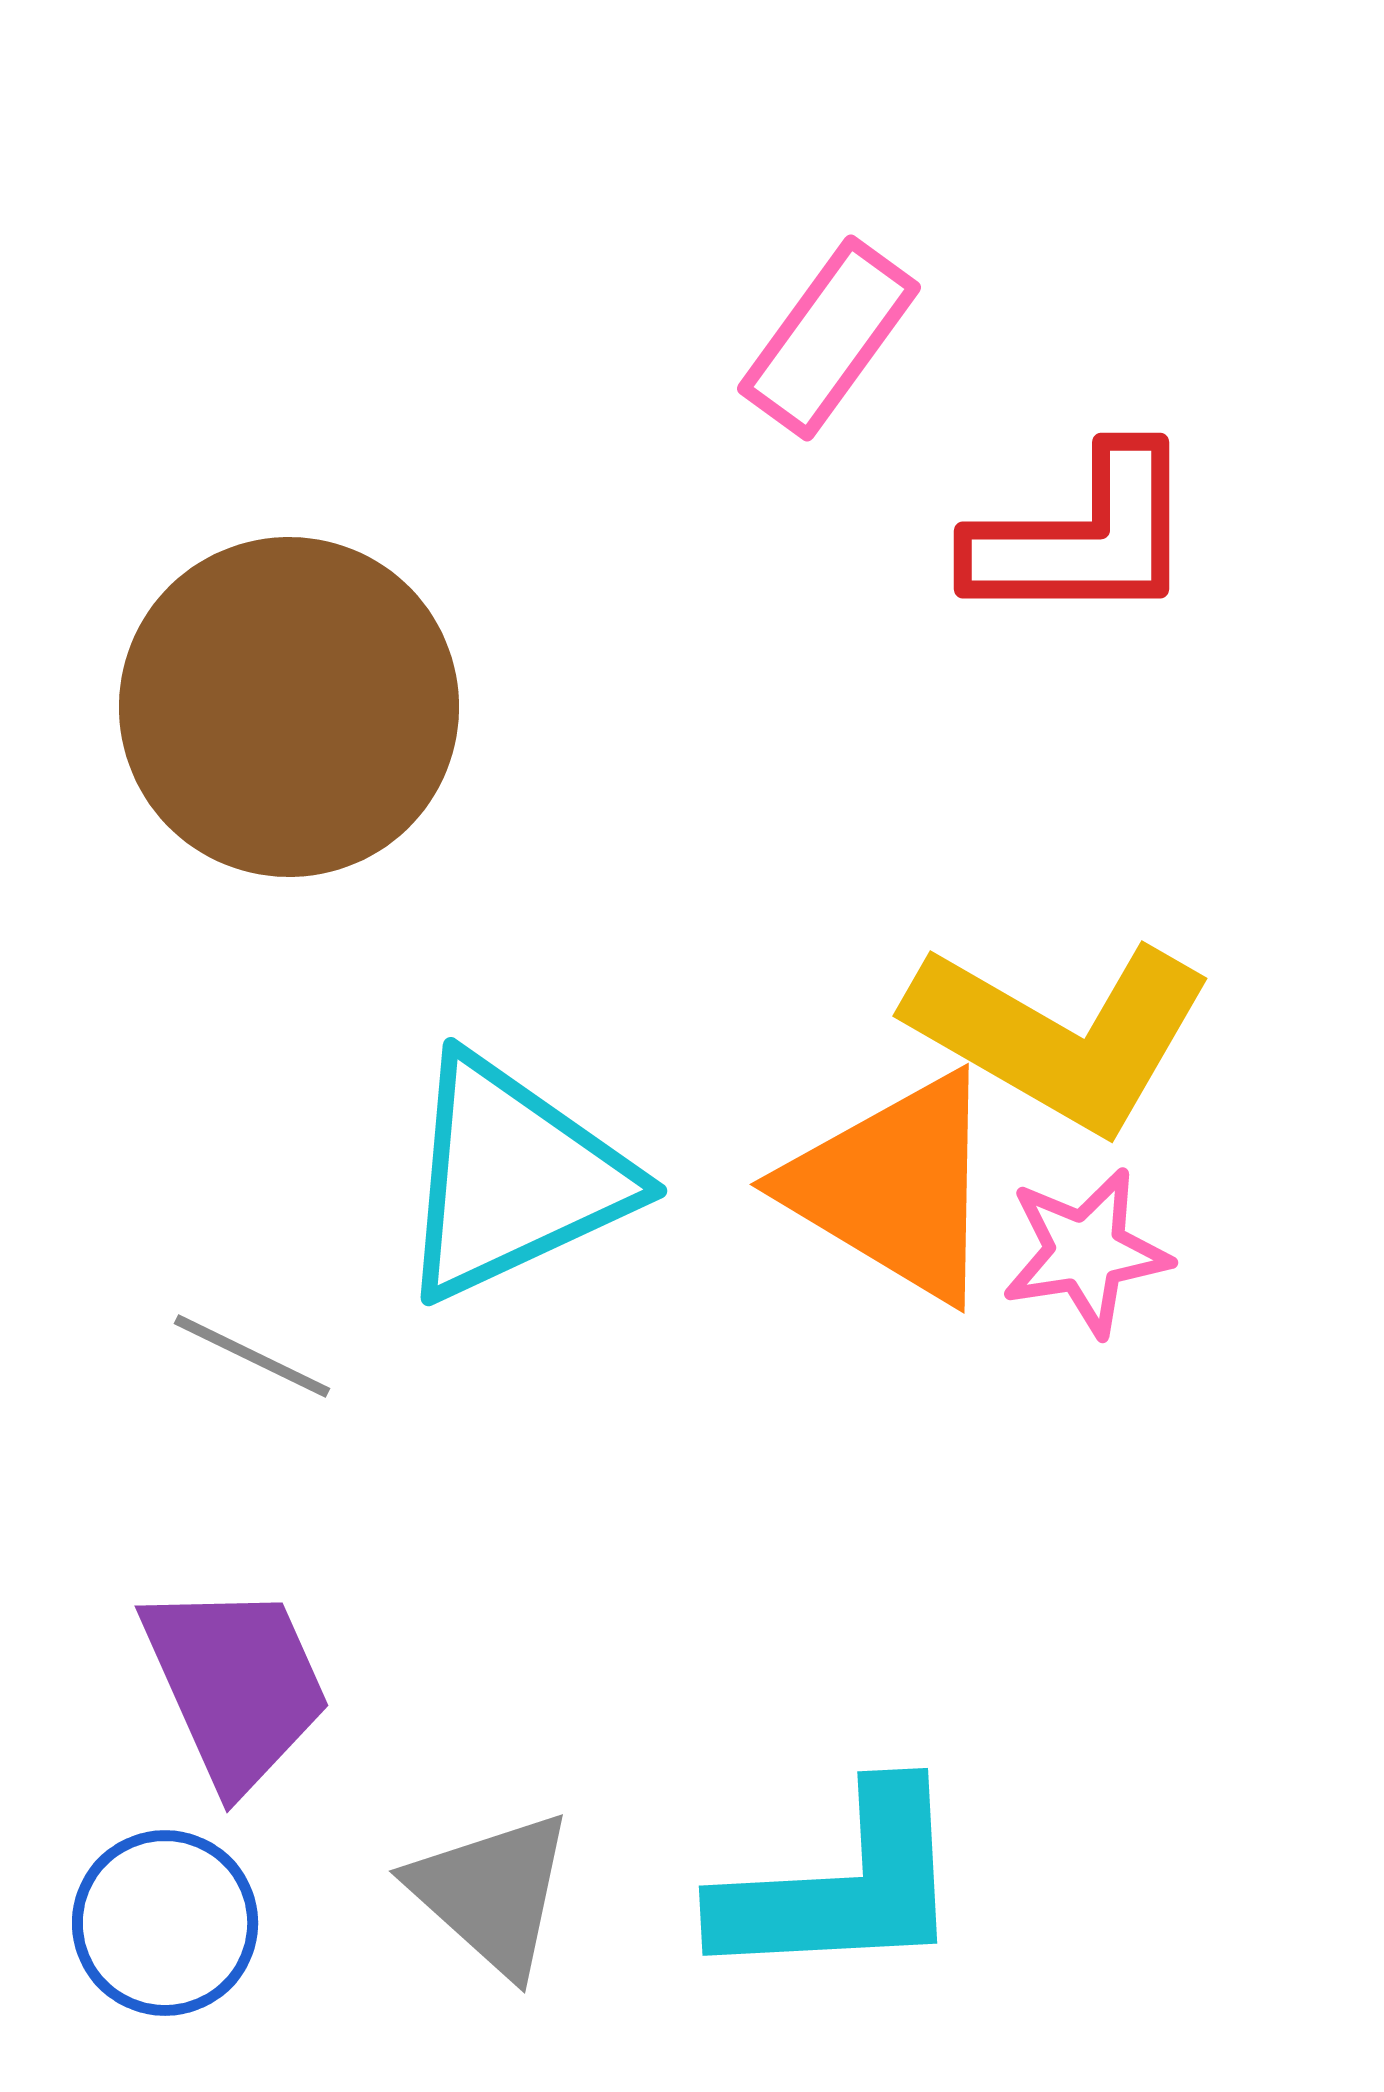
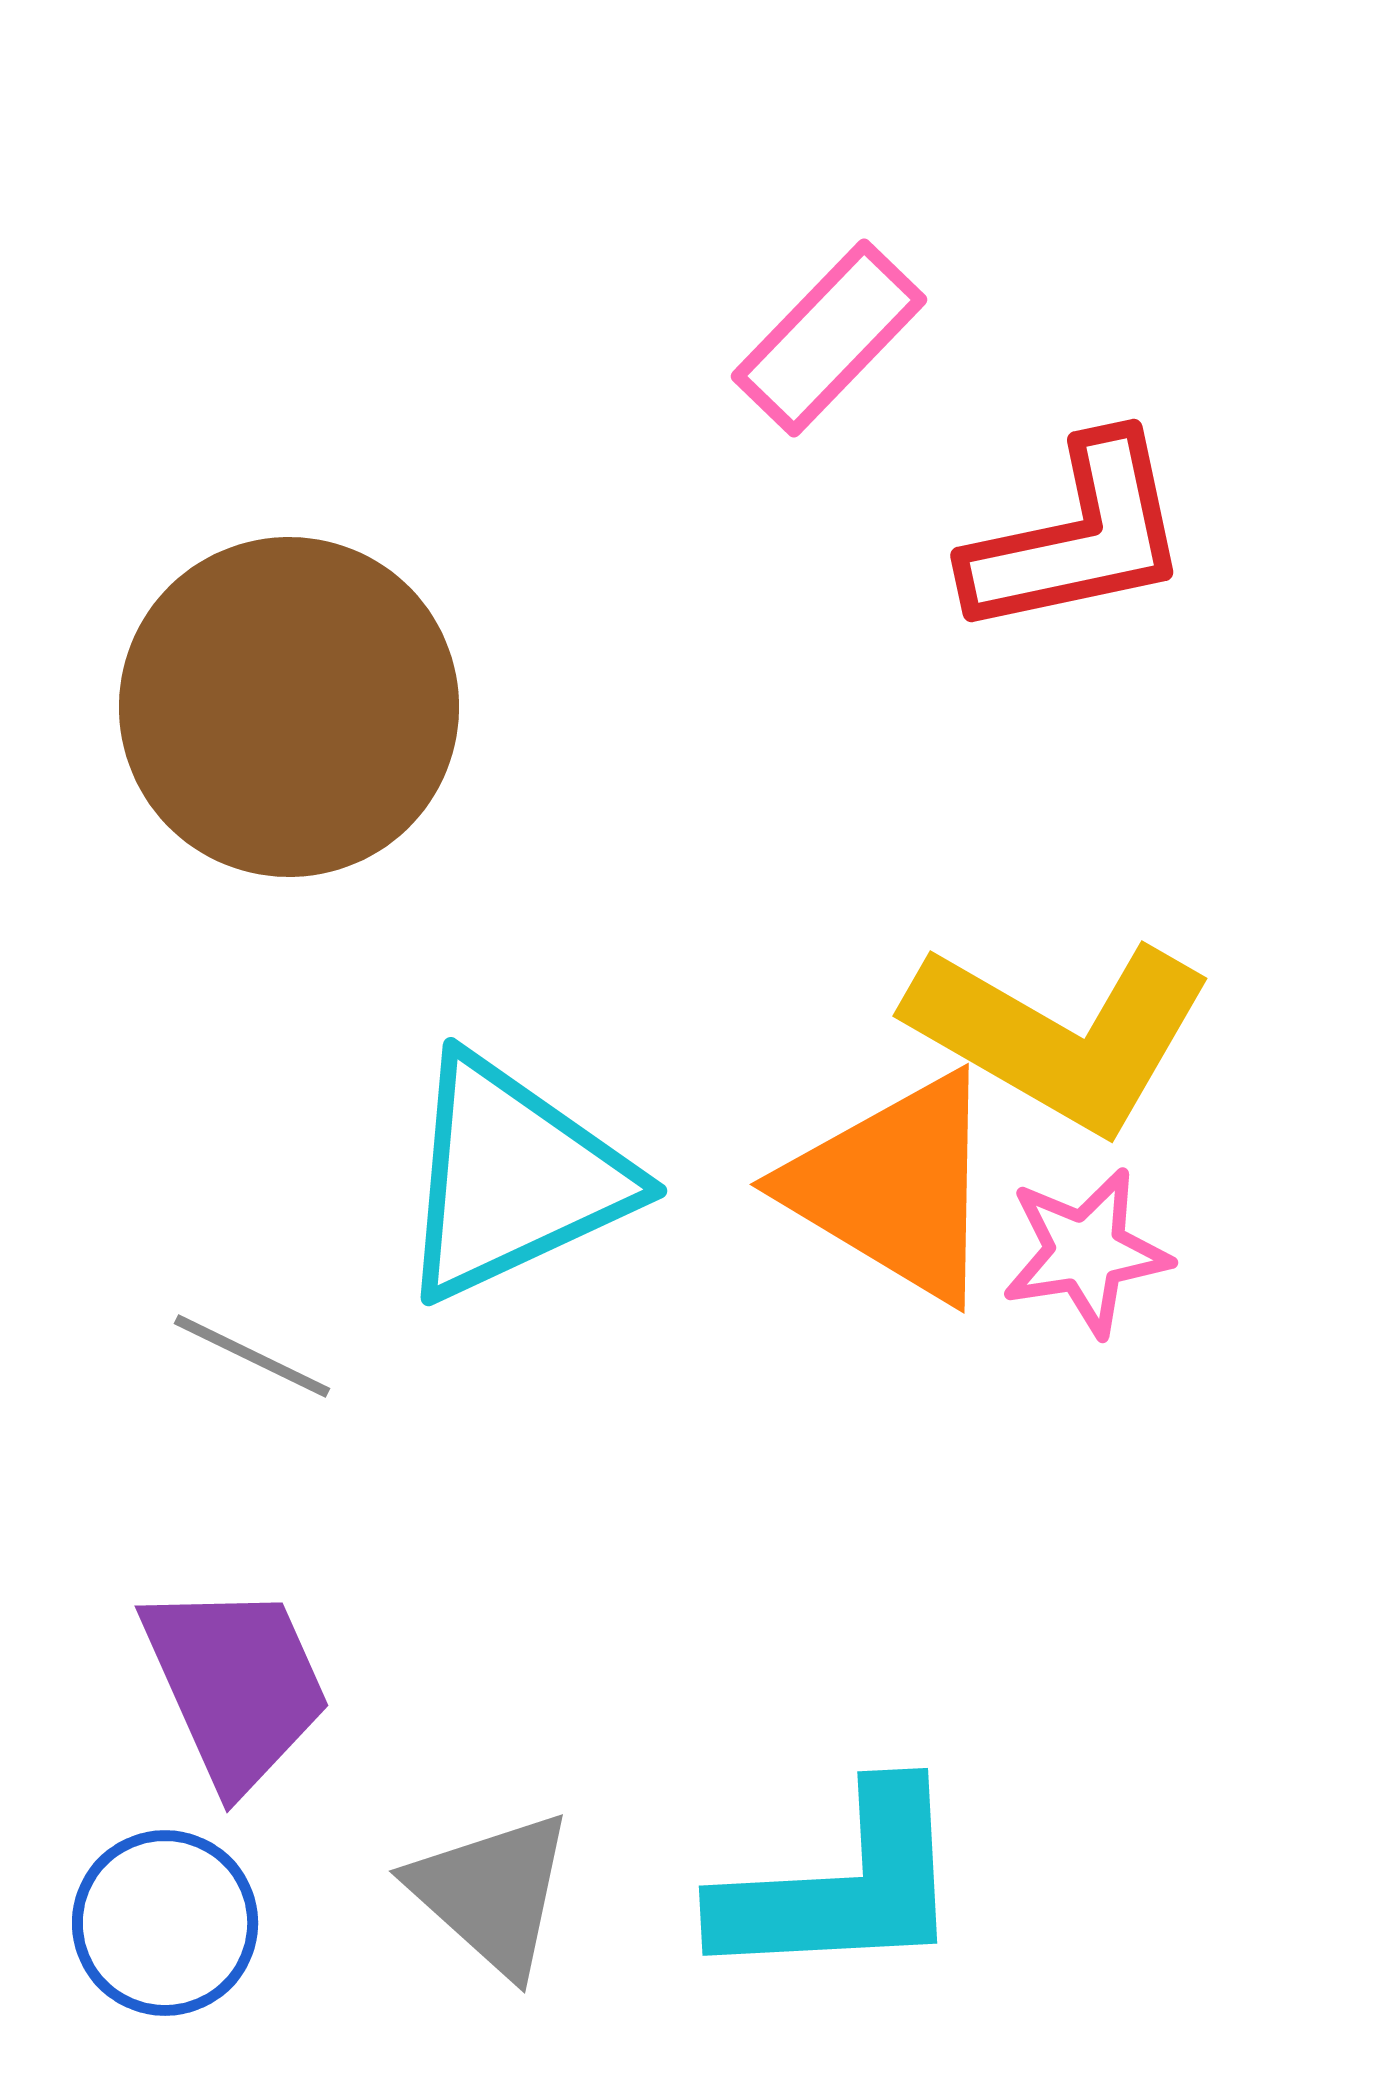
pink rectangle: rotated 8 degrees clockwise
red L-shape: moved 5 px left; rotated 12 degrees counterclockwise
